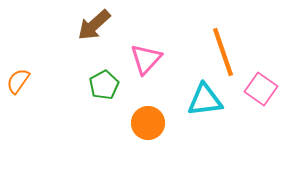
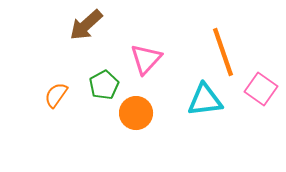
brown arrow: moved 8 px left
orange semicircle: moved 38 px right, 14 px down
orange circle: moved 12 px left, 10 px up
